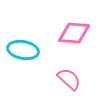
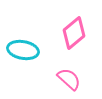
pink diamond: rotated 44 degrees counterclockwise
